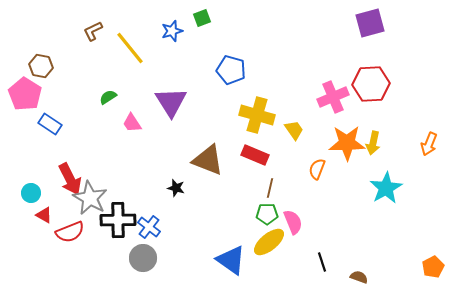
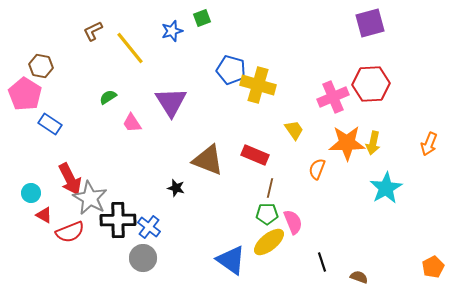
yellow cross: moved 1 px right, 30 px up
